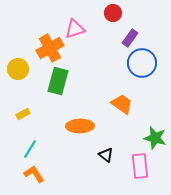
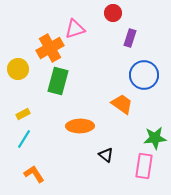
purple rectangle: rotated 18 degrees counterclockwise
blue circle: moved 2 px right, 12 px down
green star: rotated 20 degrees counterclockwise
cyan line: moved 6 px left, 10 px up
pink rectangle: moved 4 px right; rotated 15 degrees clockwise
